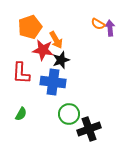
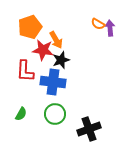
red L-shape: moved 4 px right, 2 px up
green circle: moved 14 px left
